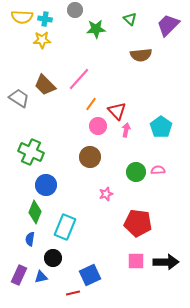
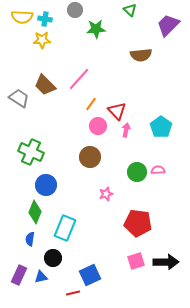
green triangle: moved 9 px up
green circle: moved 1 px right
cyan rectangle: moved 1 px down
pink square: rotated 18 degrees counterclockwise
